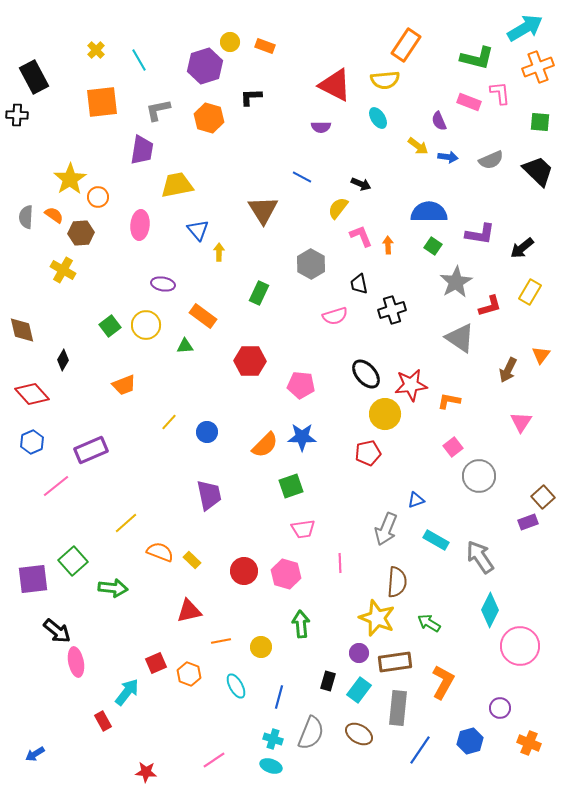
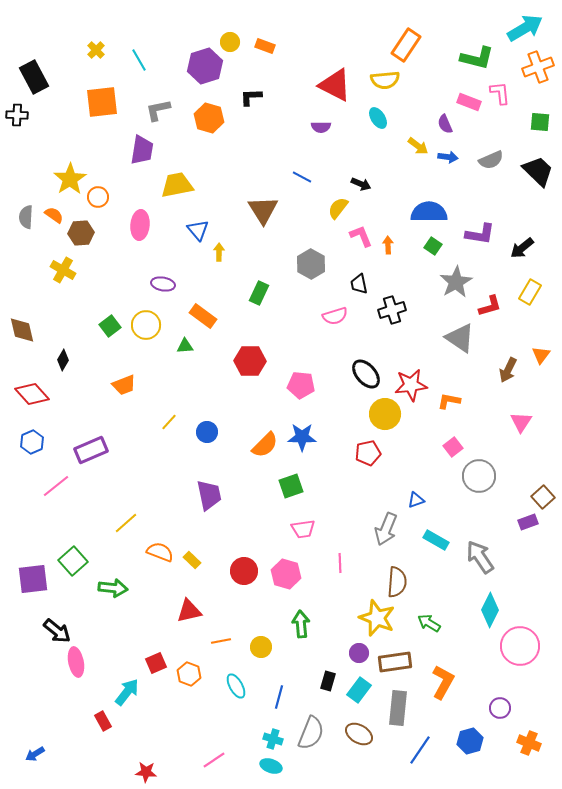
purple semicircle at (439, 121): moved 6 px right, 3 px down
